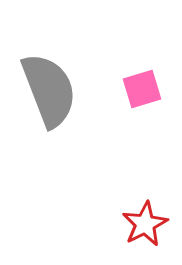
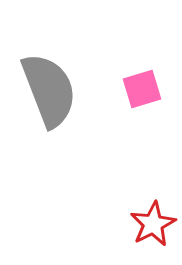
red star: moved 8 px right
